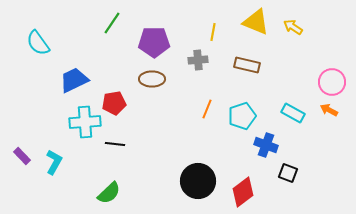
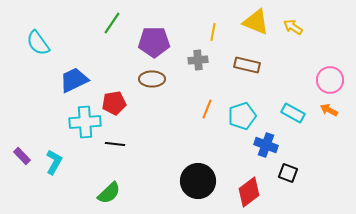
pink circle: moved 2 px left, 2 px up
red diamond: moved 6 px right
